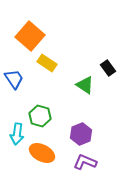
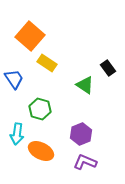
green hexagon: moved 7 px up
orange ellipse: moved 1 px left, 2 px up
